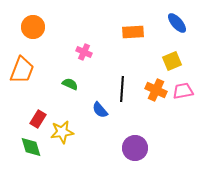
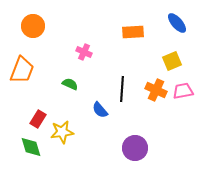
orange circle: moved 1 px up
